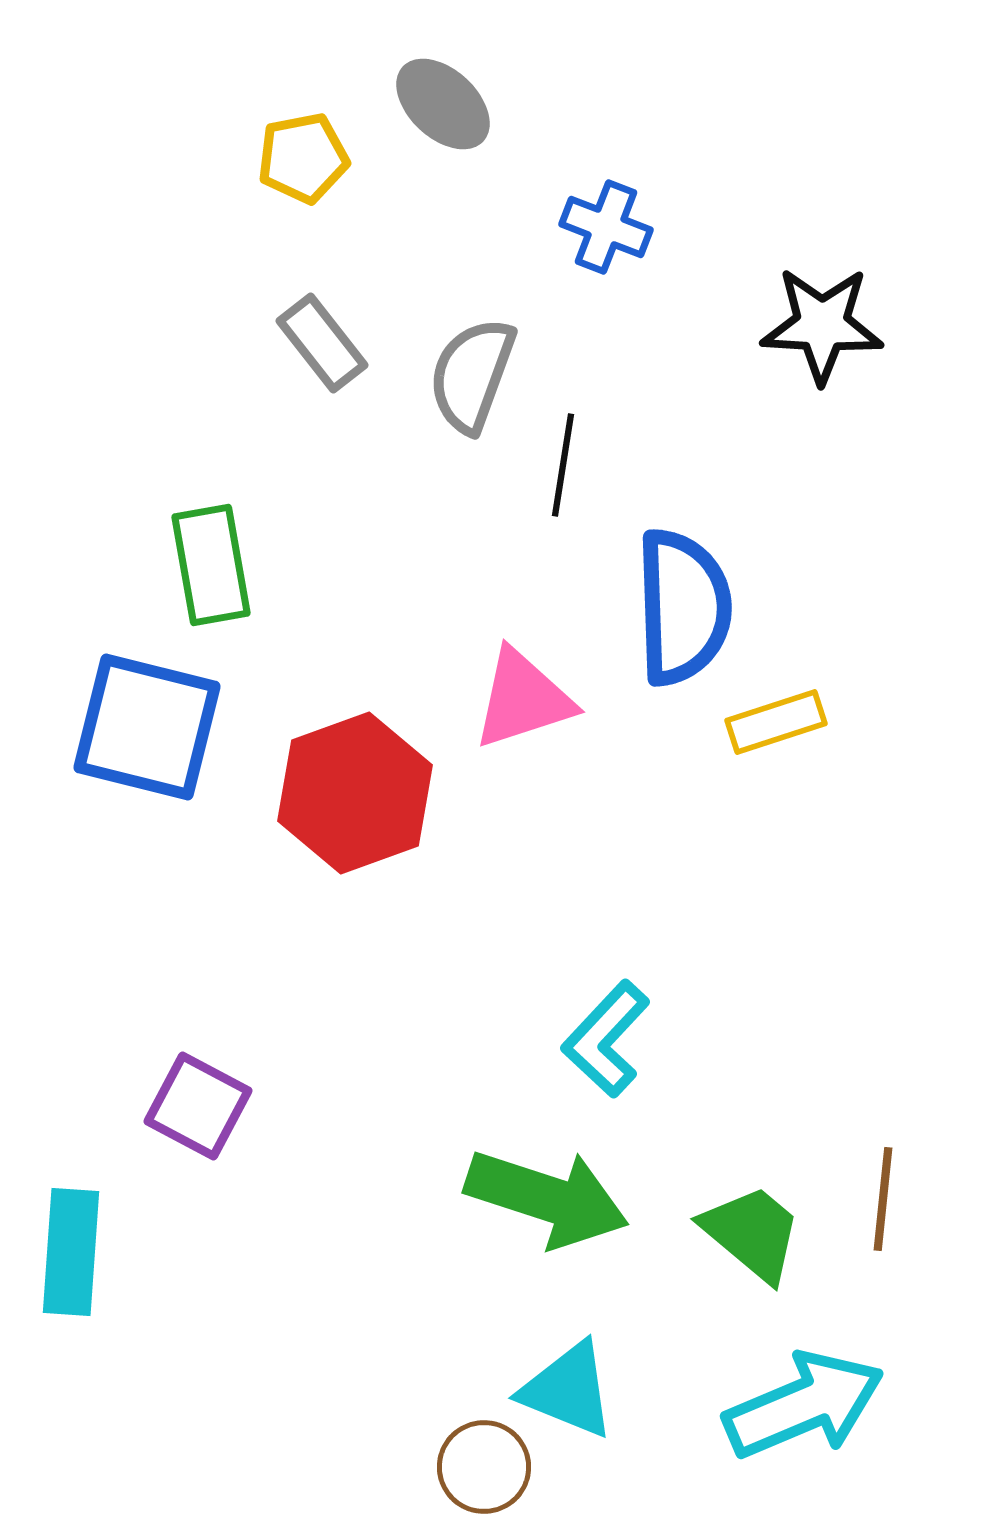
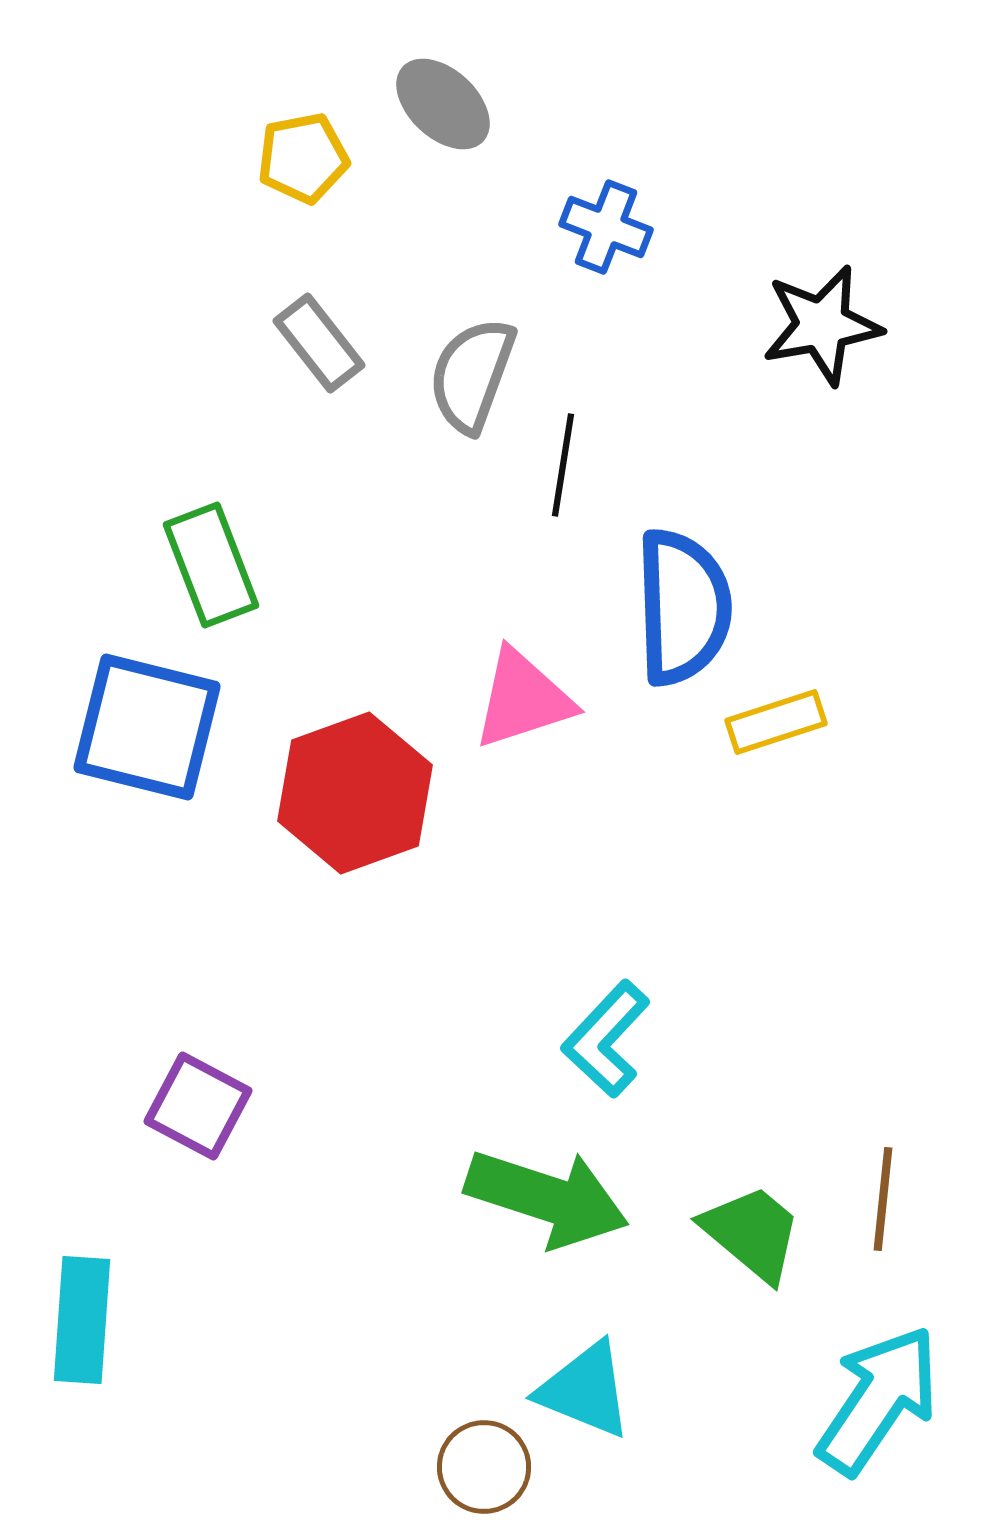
black star: rotated 13 degrees counterclockwise
gray rectangle: moved 3 px left
green rectangle: rotated 11 degrees counterclockwise
cyan rectangle: moved 11 px right, 68 px down
cyan triangle: moved 17 px right
cyan arrow: moved 74 px right, 5 px up; rotated 33 degrees counterclockwise
